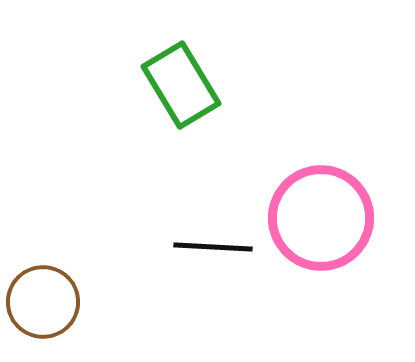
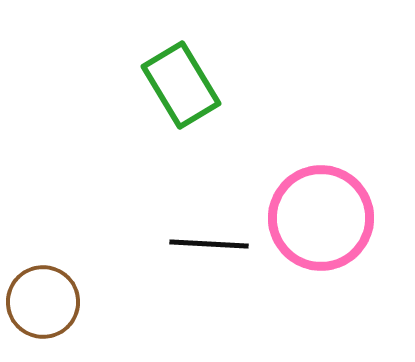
black line: moved 4 px left, 3 px up
